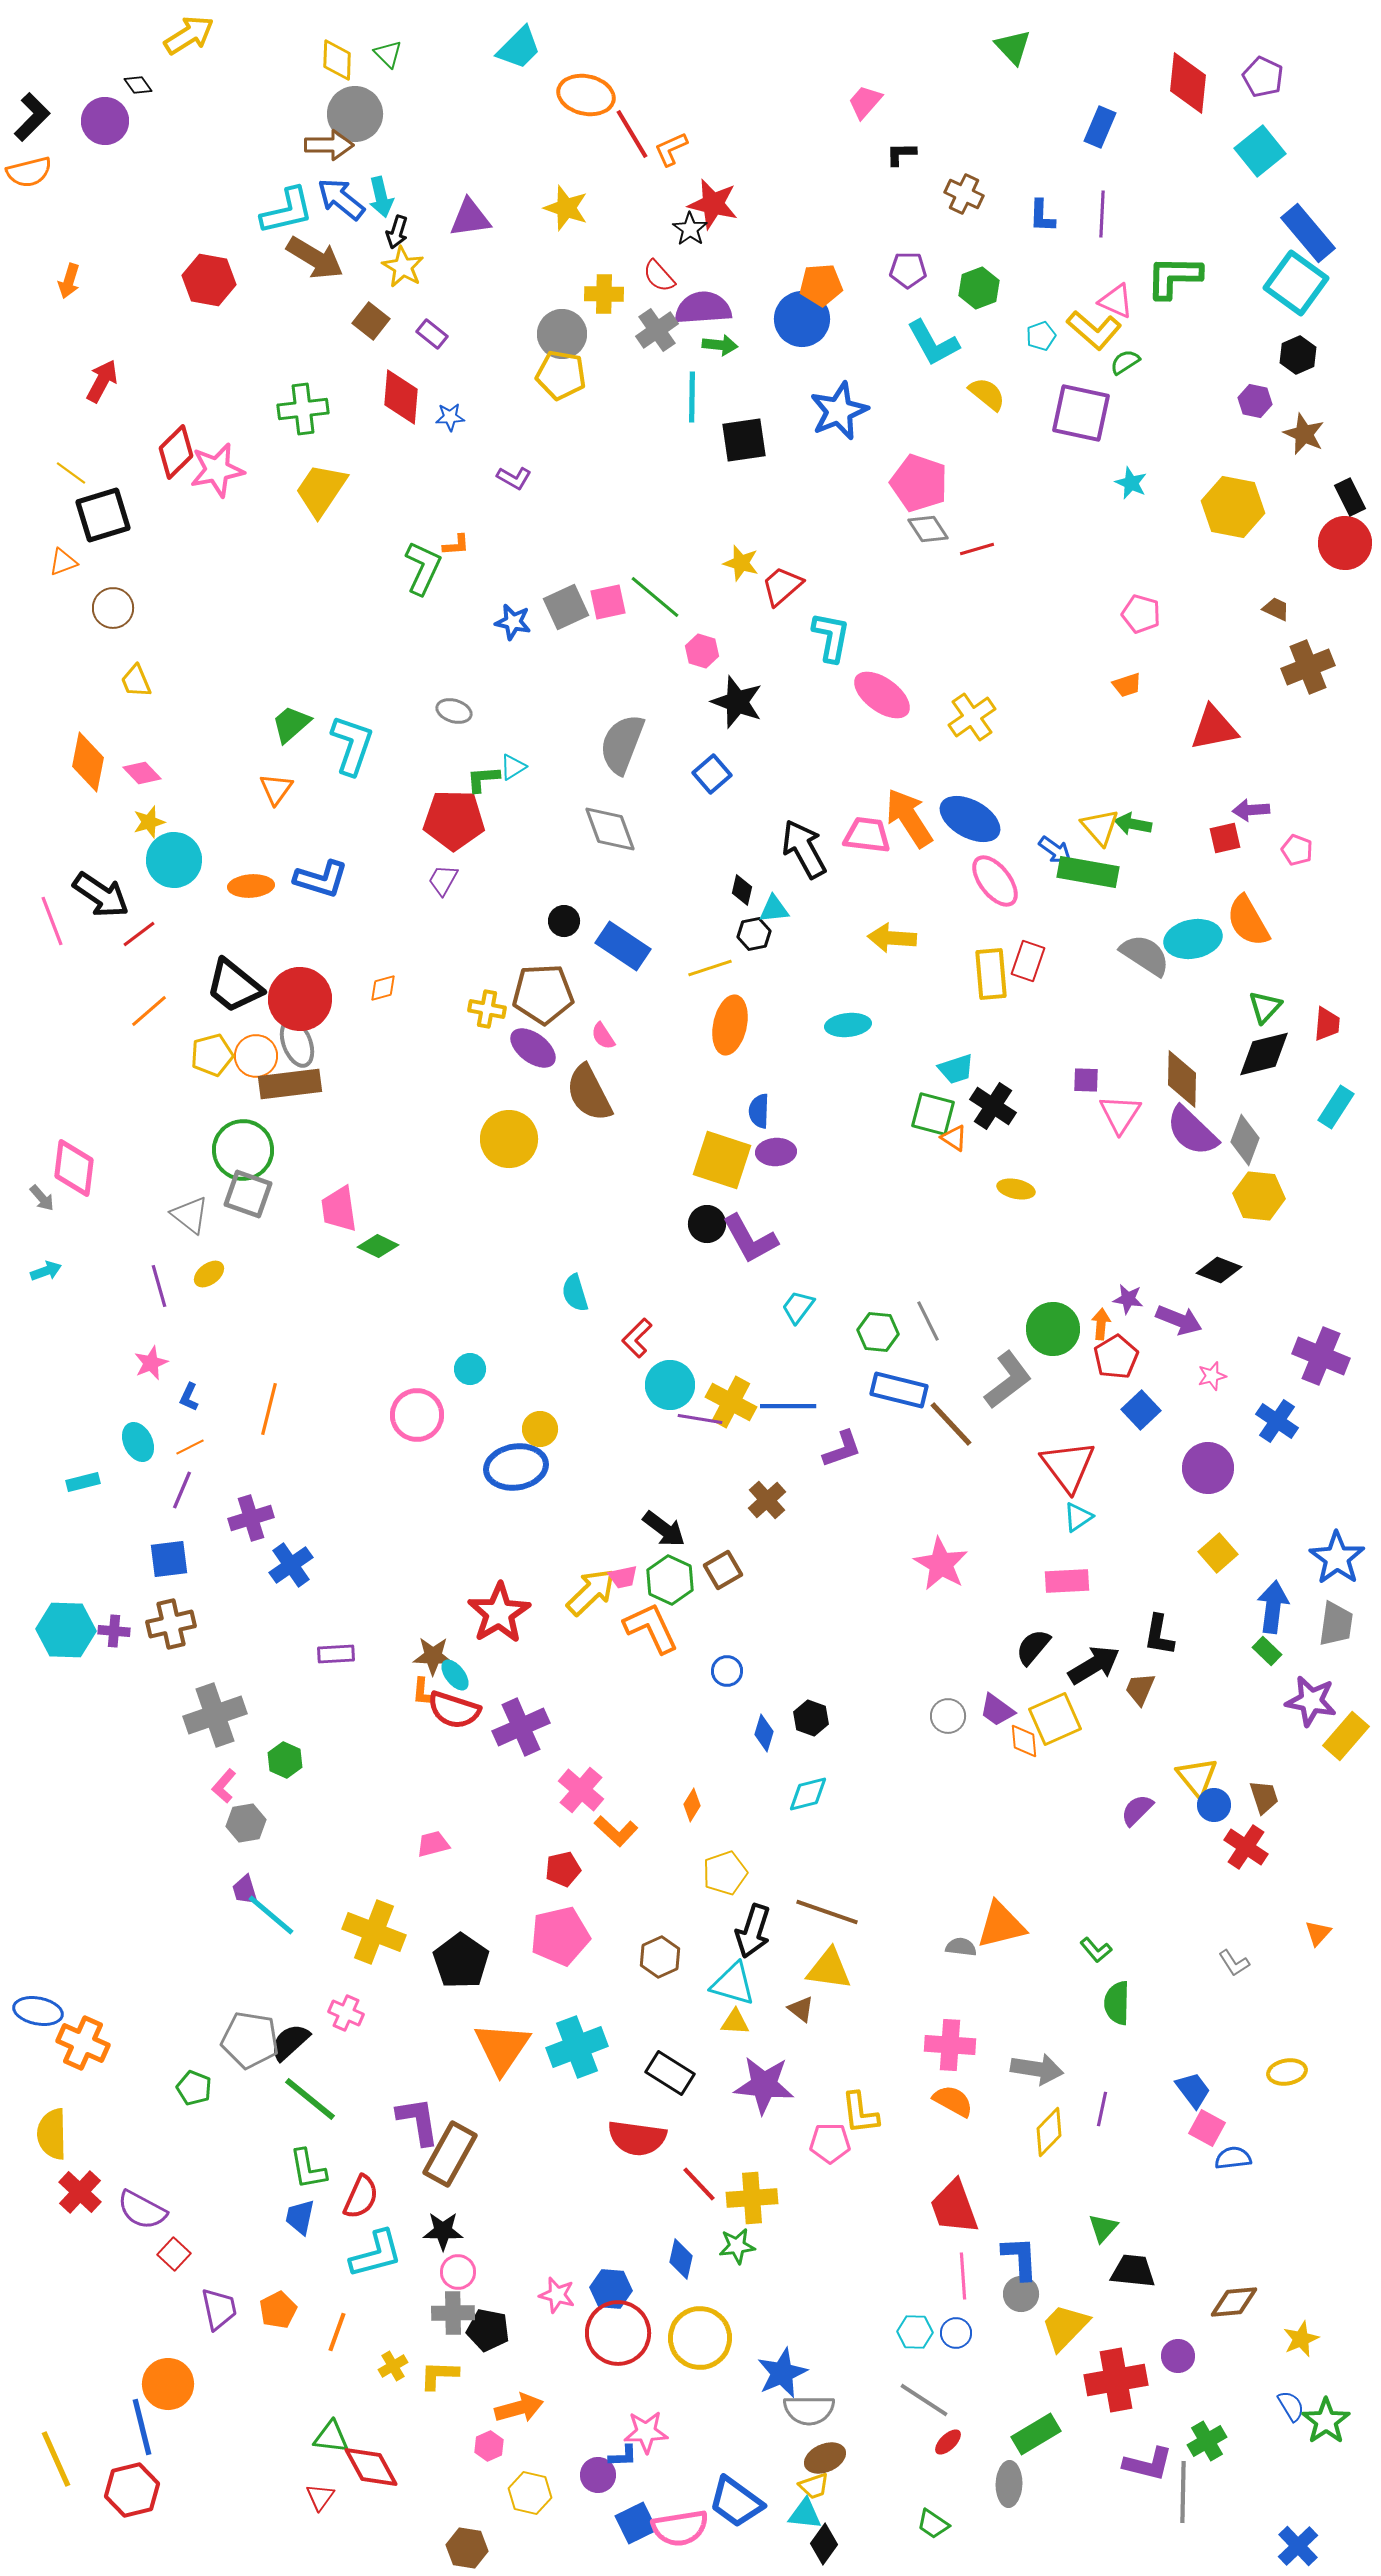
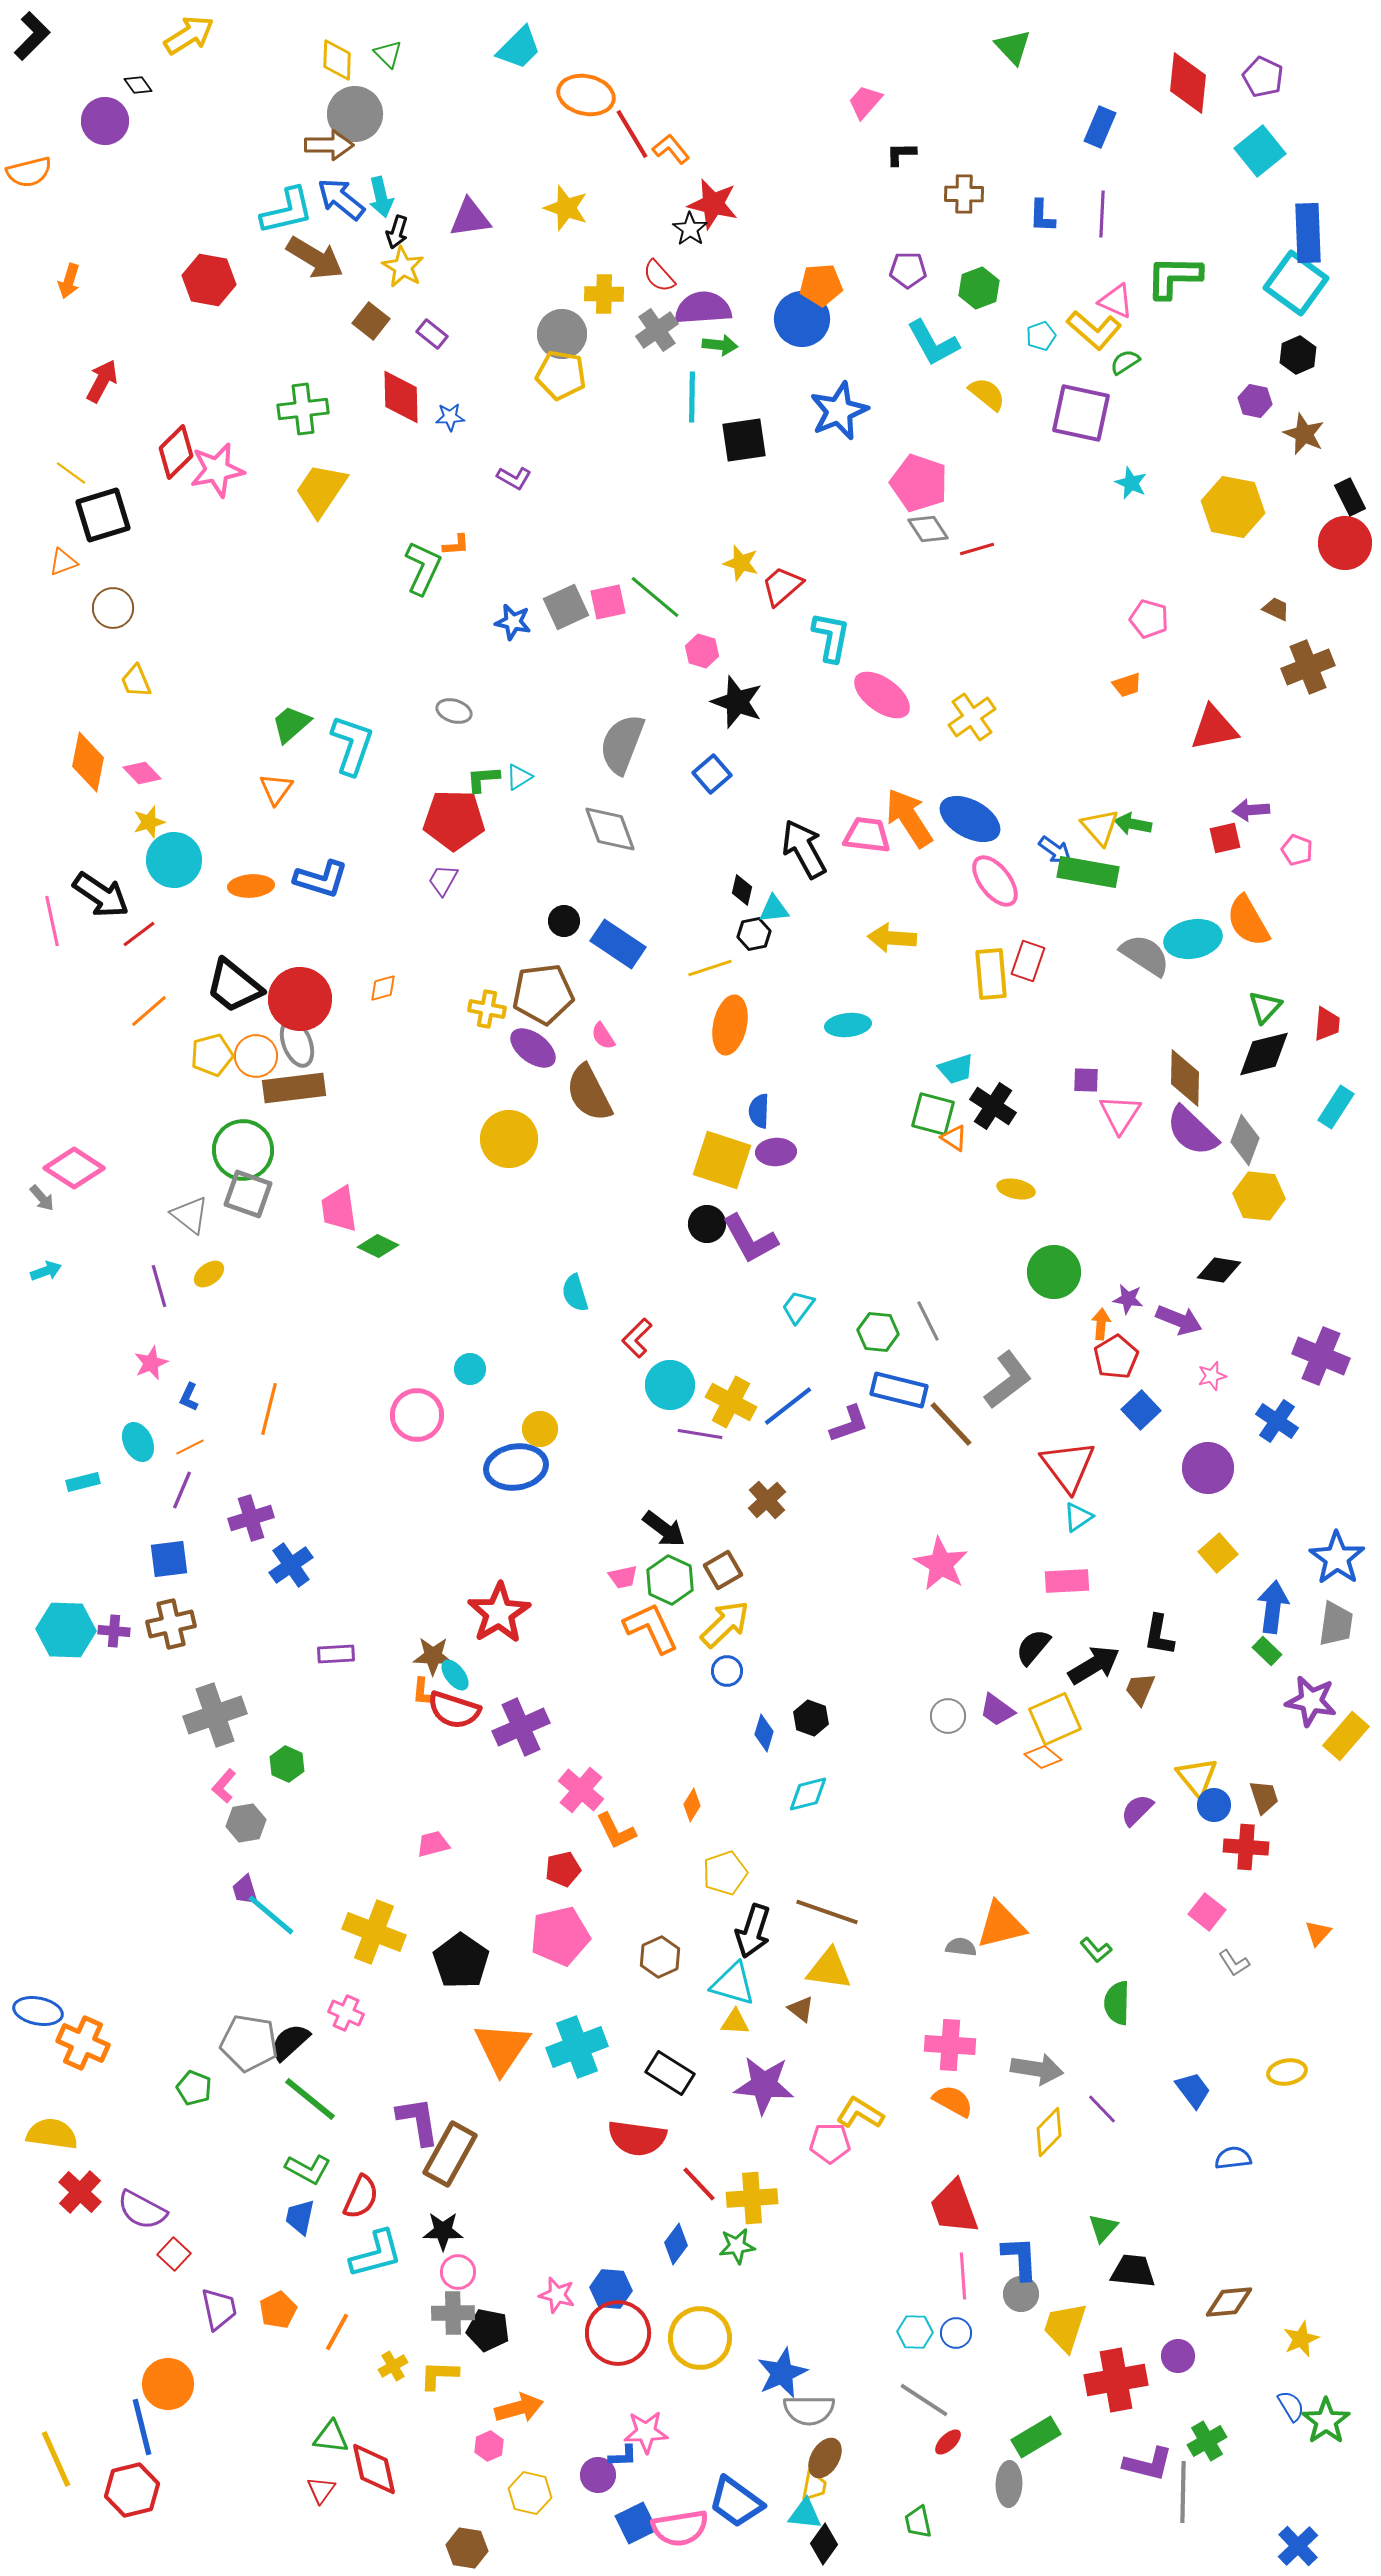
black L-shape at (32, 117): moved 81 px up
orange L-shape at (671, 149): rotated 75 degrees clockwise
brown cross at (964, 194): rotated 24 degrees counterclockwise
blue rectangle at (1308, 233): rotated 38 degrees clockwise
red diamond at (401, 397): rotated 6 degrees counterclockwise
pink pentagon at (1141, 614): moved 8 px right, 5 px down
cyan triangle at (513, 767): moved 6 px right, 10 px down
pink line at (52, 921): rotated 9 degrees clockwise
blue rectangle at (623, 946): moved 5 px left, 2 px up
brown pentagon at (543, 994): rotated 4 degrees counterclockwise
brown diamond at (1182, 1079): moved 3 px right, 1 px up
brown rectangle at (290, 1084): moved 4 px right, 4 px down
pink diamond at (74, 1168): rotated 64 degrees counterclockwise
black diamond at (1219, 1270): rotated 12 degrees counterclockwise
green circle at (1053, 1329): moved 1 px right, 57 px up
blue line at (788, 1406): rotated 38 degrees counterclockwise
purple line at (700, 1419): moved 15 px down
purple L-shape at (842, 1449): moved 7 px right, 25 px up
yellow arrow at (591, 1592): moved 134 px right, 32 px down
orange diamond at (1024, 1741): moved 19 px right, 16 px down; rotated 45 degrees counterclockwise
green hexagon at (285, 1760): moved 2 px right, 4 px down
orange L-shape at (616, 1831): rotated 21 degrees clockwise
red cross at (1246, 1847): rotated 30 degrees counterclockwise
gray pentagon at (250, 2040): moved 1 px left, 3 px down
purple line at (1102, 2109): rotated 56 degrees counterclockwise
yellow L-shape at (860, 2113): rotated 129 degrees clockwise
pink square at (1207, 2128): moved 216 px up; rotated 9 degrees clockwise
yellow semicircle at (52, 2134): rotated 99 degrees clockwise
green L-shape at (308, 2169): rotated 51 degrees counterclockwise
blue diamond at (681, 2259): moved 5 px left, 15 px up; rotated 24 degrees clockwise
brown diamond at (1234, 2302): moved 5 px left
yellow trapezoid at (1065, 2327): rotated 26 degrees counterclockwise
orange line at (337, 2332): rotated 9 degrees clockwise
green rectangle at (1036, 2434): moved 3 px down
brown ellipse at (825, 2458): rotated 36 degrees counterclockwise
red diamond at (371, 2467): moved 3 px right, 2 px down; rotated 16 degrees clockwise
yellow trapezoid at (814, 2486): rotated 60 degrees counterclockwise
red triangle at (320, 2497): moved 1 px right, 7 px up
green trapezoid at (933, 2524): moved 15 px left, 2 px up; rotated 44 degrees clockwise
